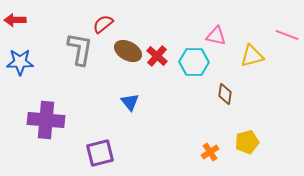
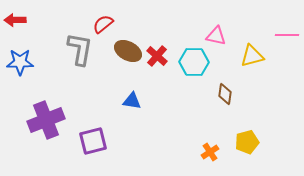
pink line: rotated 20 degrees counterclockwise
blue triangle: moved 2 px right, 1 px up; rotated 42 degrees counterclockwise
purple cross: rotated 27 degrees counterclockwise
purple square: moved 7 px left, 12 px up
